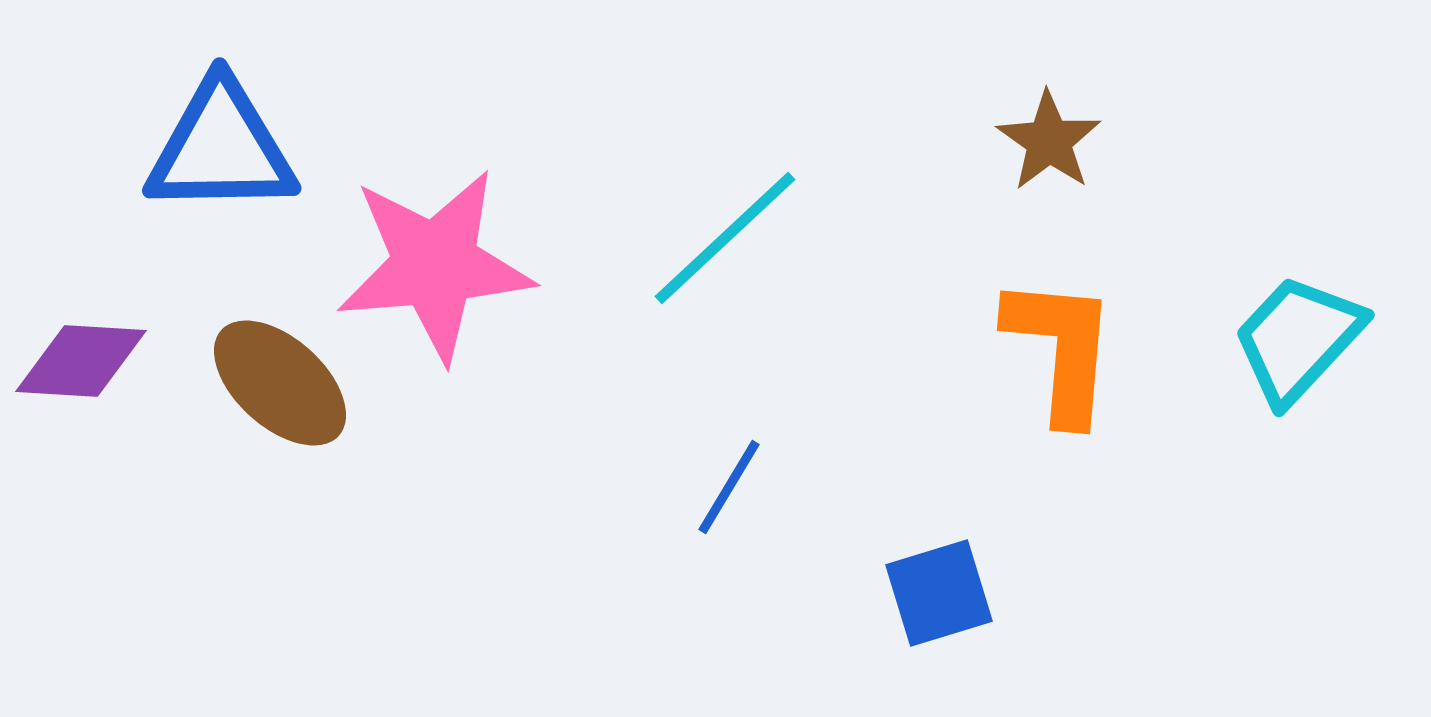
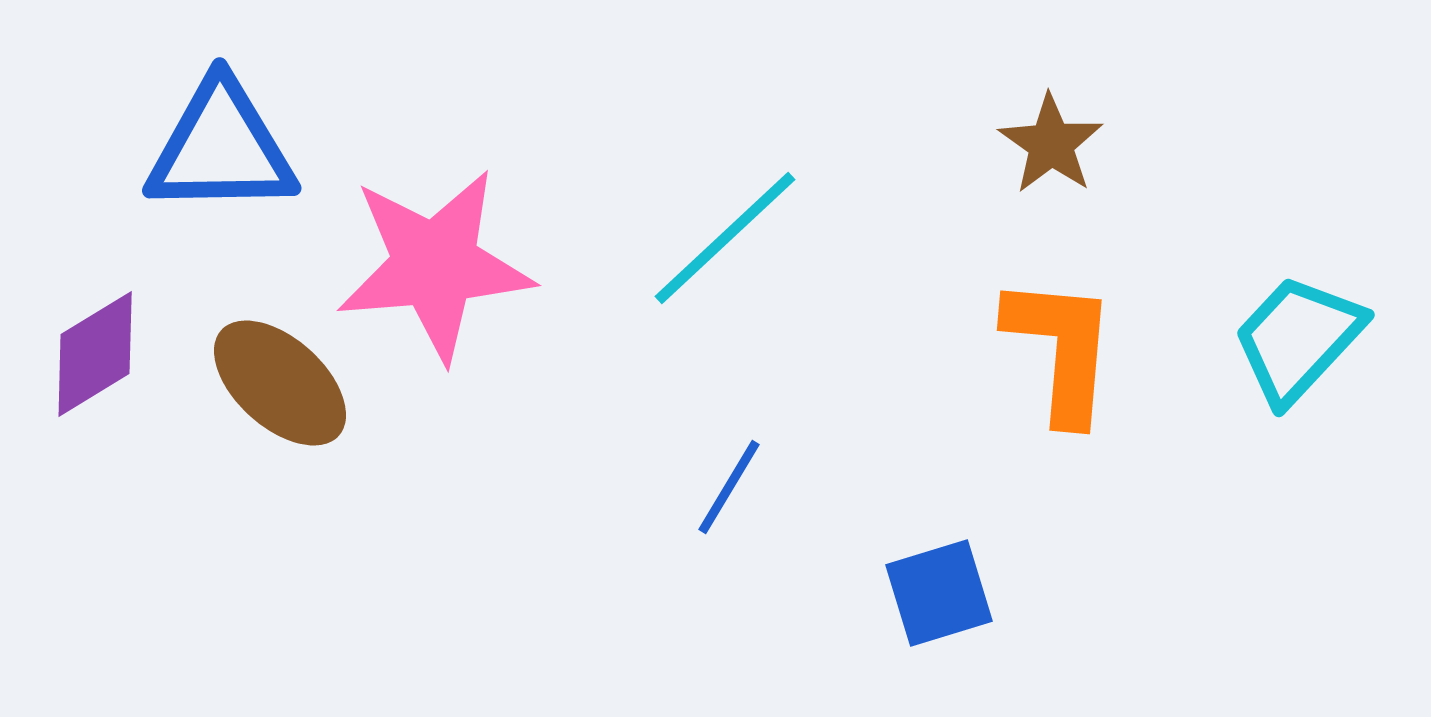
brown star: moved 2 px right, 3 px down
purple diamond: moved 14 px right, 7 px up; rotated 35 degrees counterclockwise
